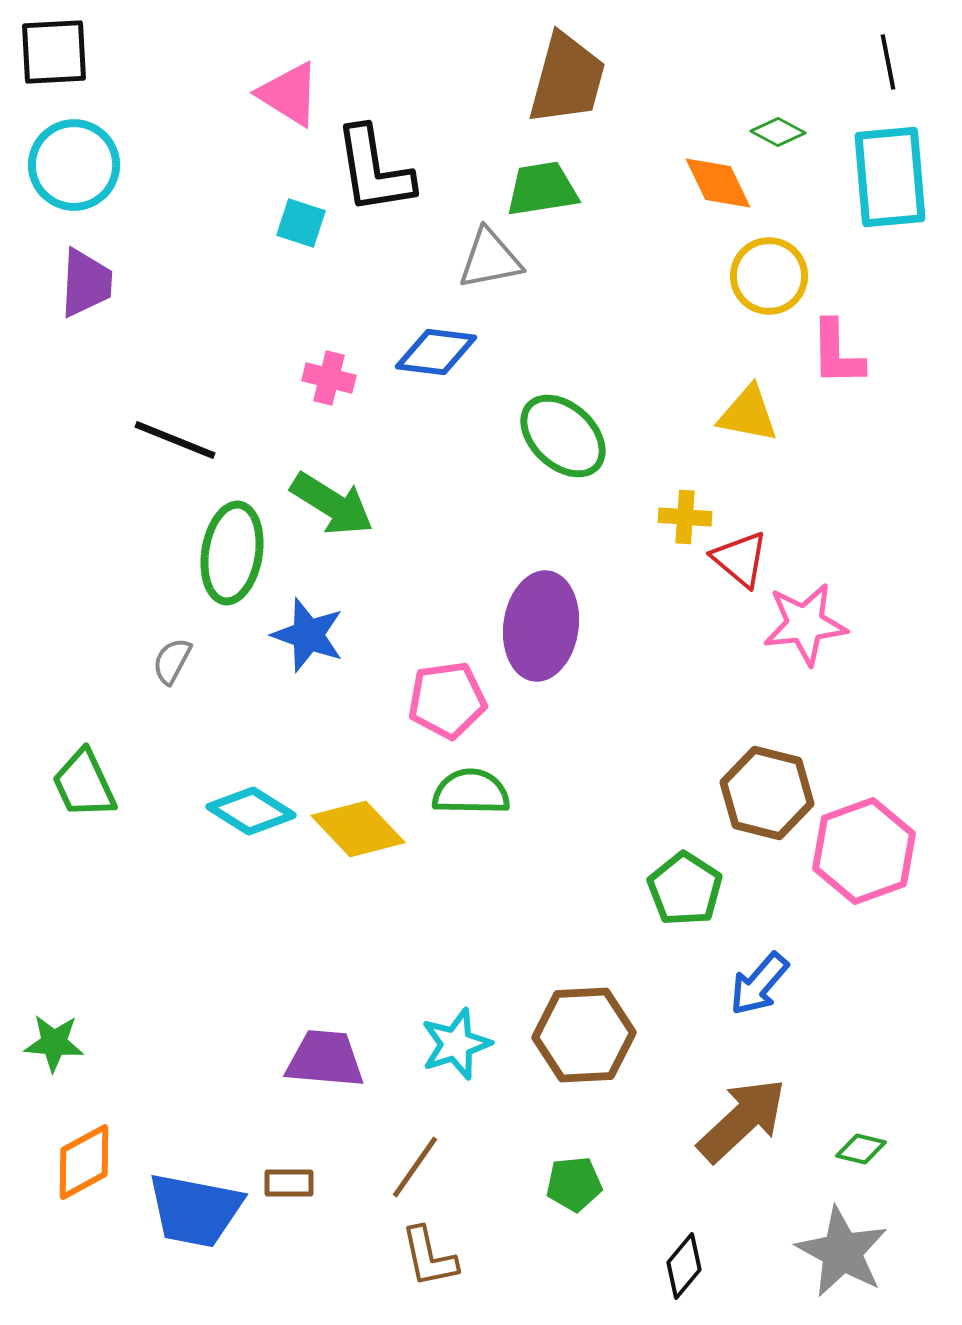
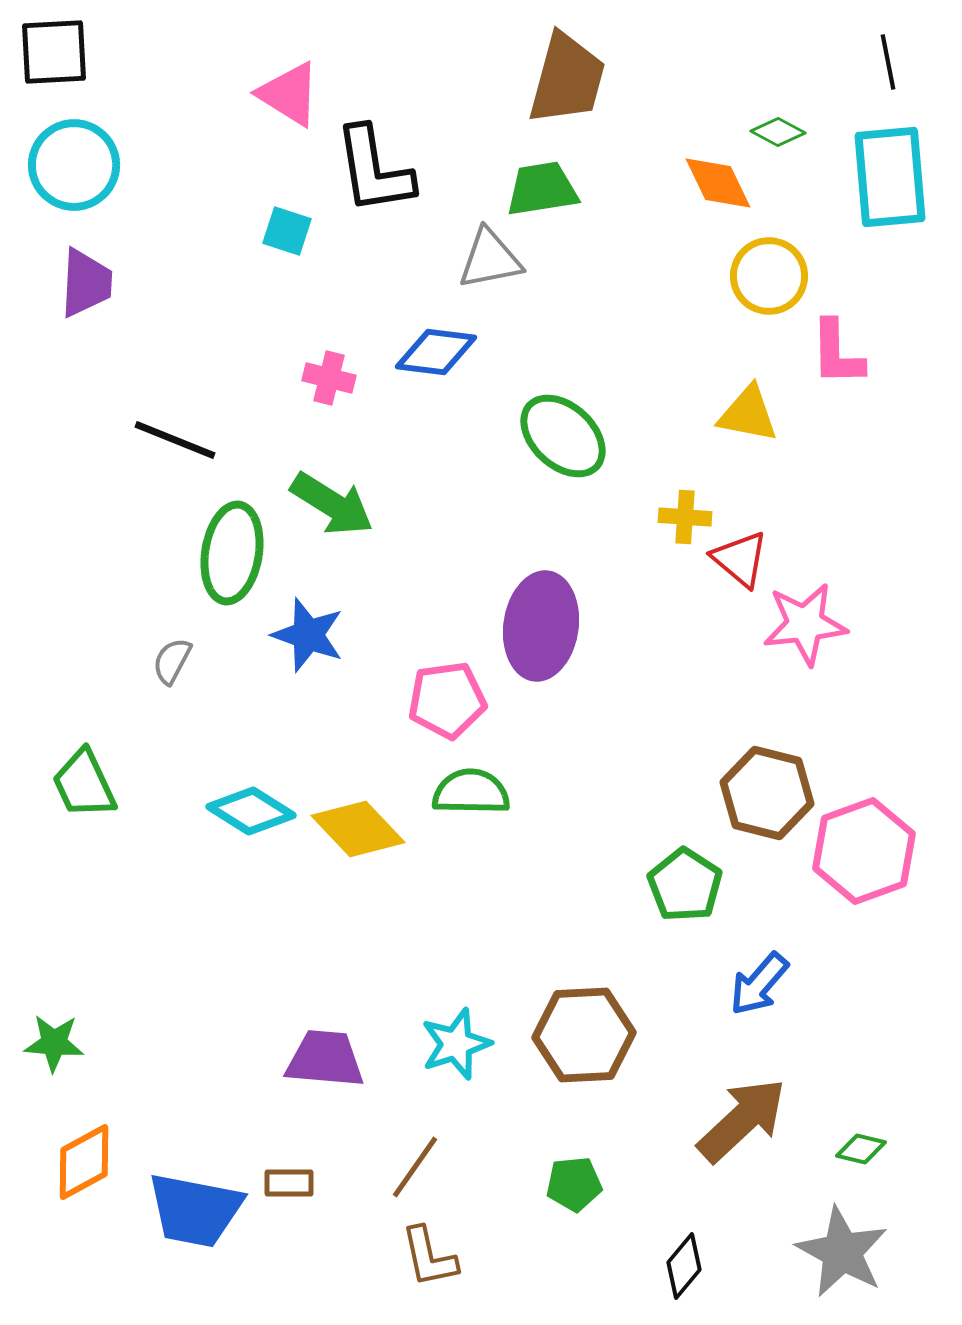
cyan square at (301, 223): moved 14 px left, 8 px down
green pentagon at (685, 889): moved 4 px up
